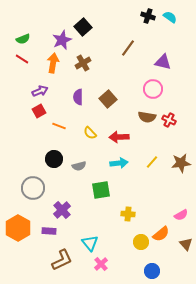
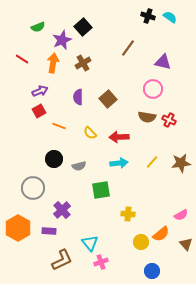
green semicircle: moved 15 px right, 12 px up
pink cross: moved 2 px up; rotated 24 degrees clockwise
